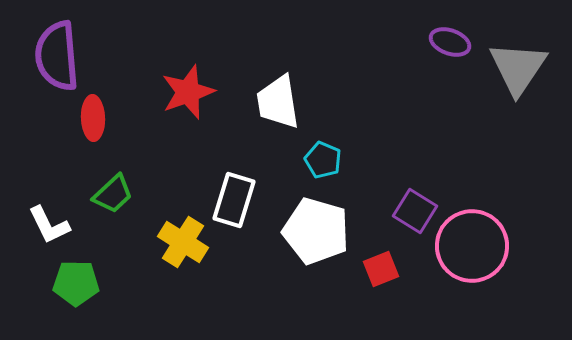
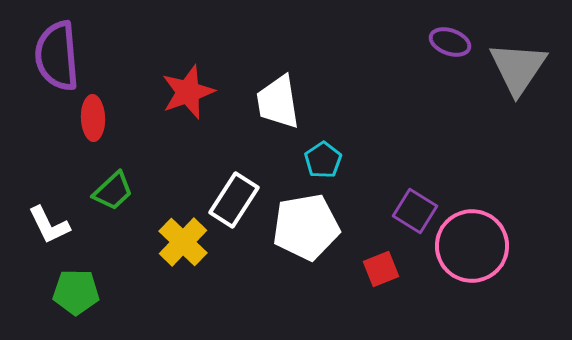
cyan pentagon: rotated 15 degrees clockwise
green trapezoid: moved 3 px up
white rectangle: rotated 16 degrees clockwise
white pentagon: moved 10 px left, 4 px up; rotated 26 degrees counterclockwise
yellow cross: rotated 12 degrees clockwise
green pentagon: moved 9 px down
